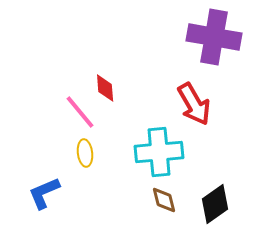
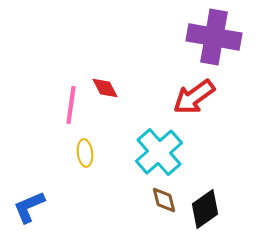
red diamond: rotated 24 degrees counterclockwise
red arrow: moved 7 px up; rotated 84 degrees clockwise
pink line: moved 9 px left, 7 px up; rotated 48 degrees clockwise
cyan cross: rotated 36 degrees counterclockwise
blue L-shape: moved 15 px left, 14 px down
black diamond: moved 10 px left, 5 px down
